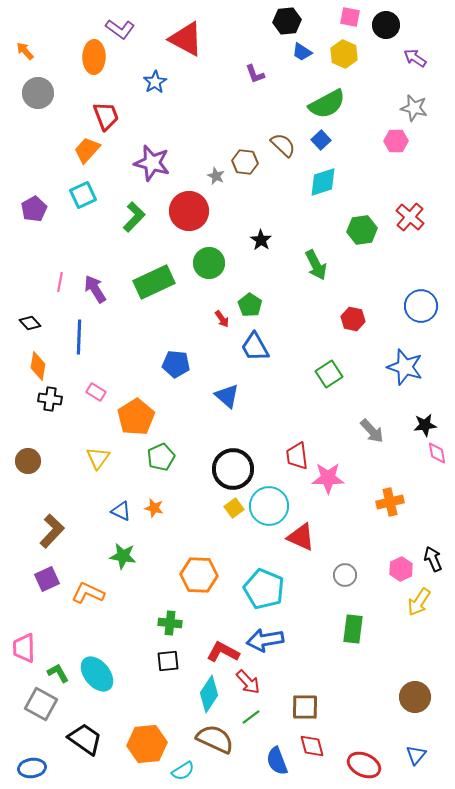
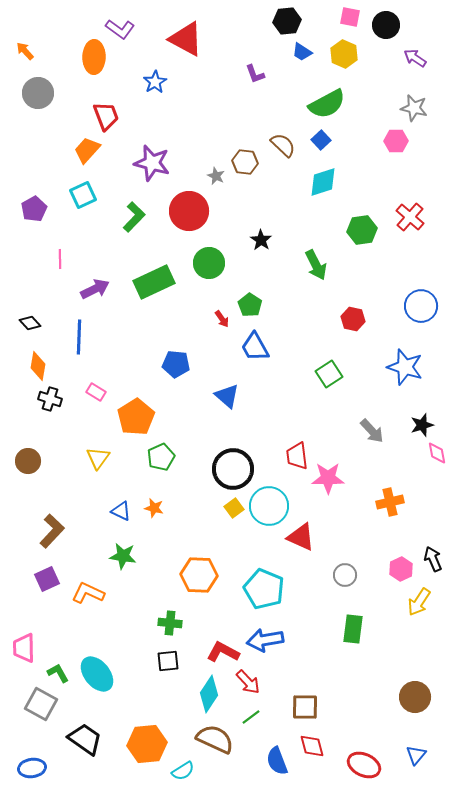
pink line at (60, 282): moved 23 px up; rotated 12 degrees counterclockwise
purple arrow at (95, 289): rotated 96 degrees clockwise
black cross at (50, 399): rotated 10 degrees clockwise
black star at (425, 425): moved 3 px left; rotated 10 degrees counterclockwise
